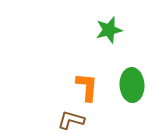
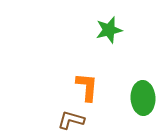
green ellipse: moved 11 px right, 13 px down
